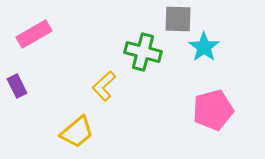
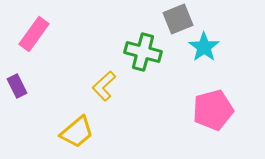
gray square: rotated 24 degrees counterclockwise
pink rectangle: rotated 24 degrees counterclockwise
